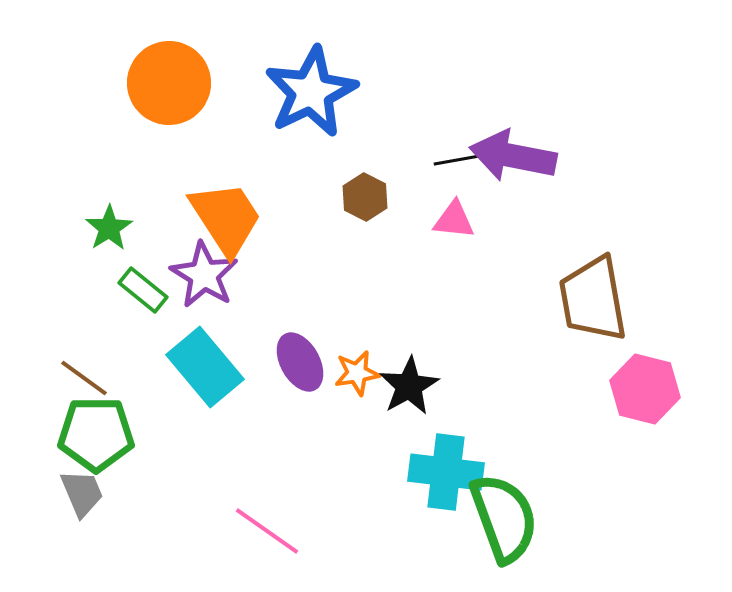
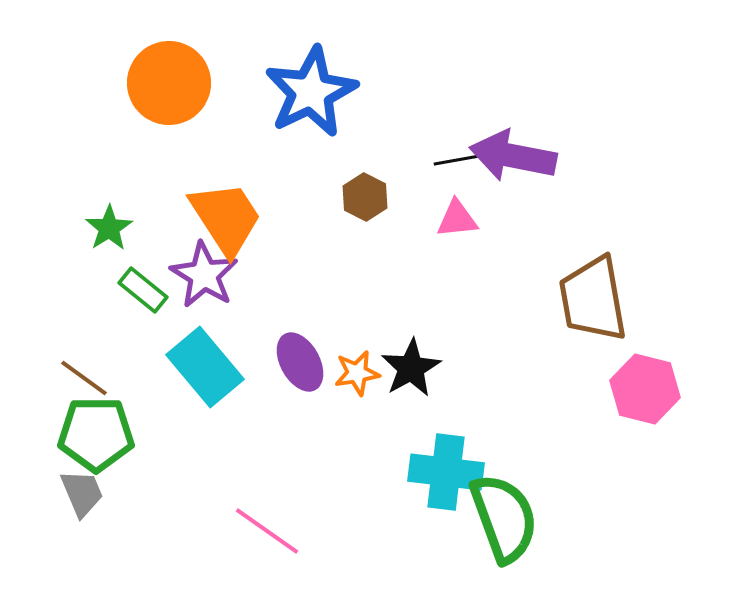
pink triangle: moved 3 px right, 1 px up; rotated 12 degrees counterclockwise
black star: moved 2 px right, 18 px up
